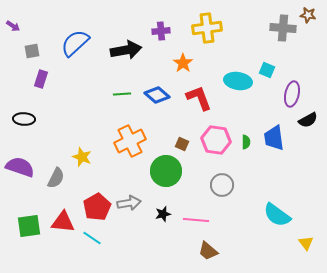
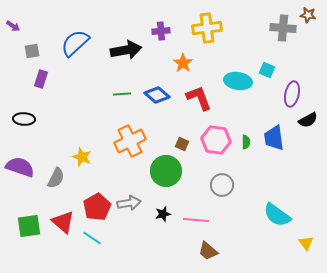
red triangle: rotated 35 degrees clockwise
